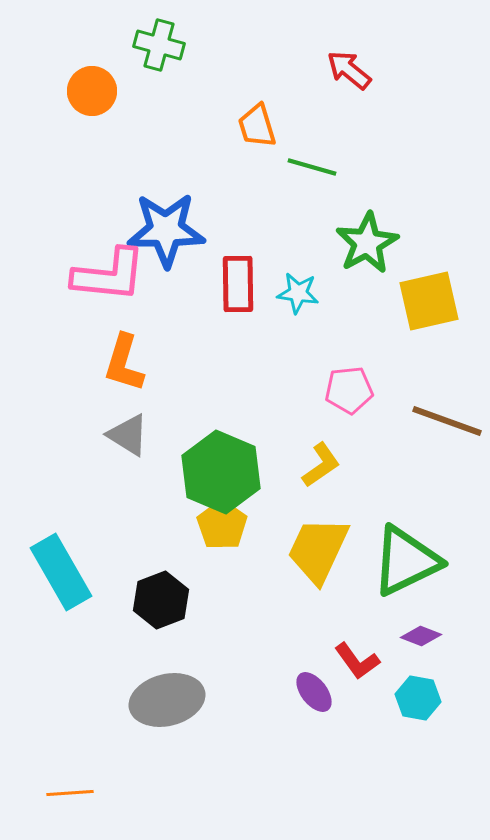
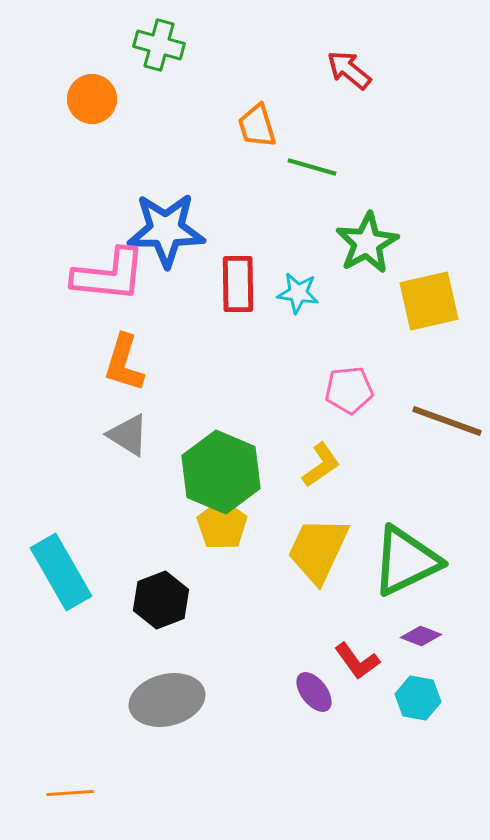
orange circle: moved 8 px down
